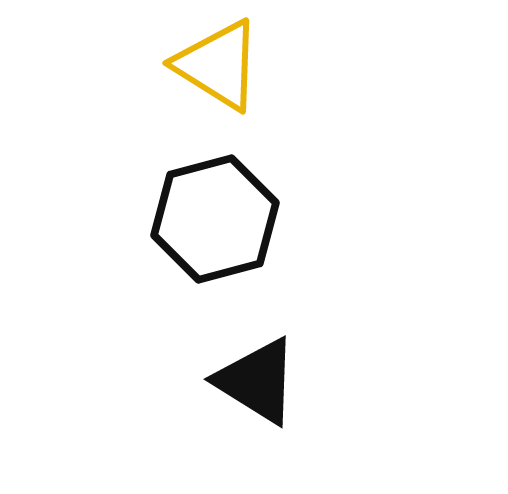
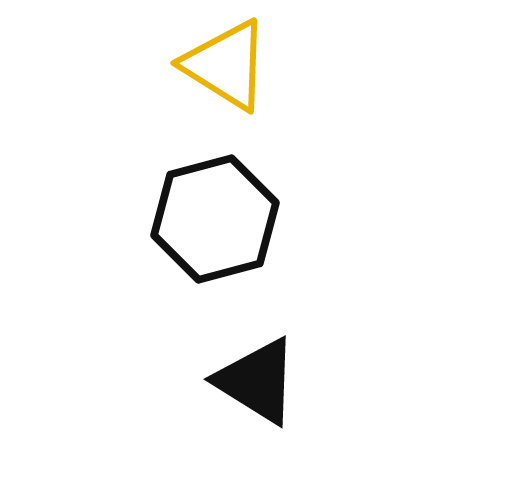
yellow triangle: moved 8 px right
